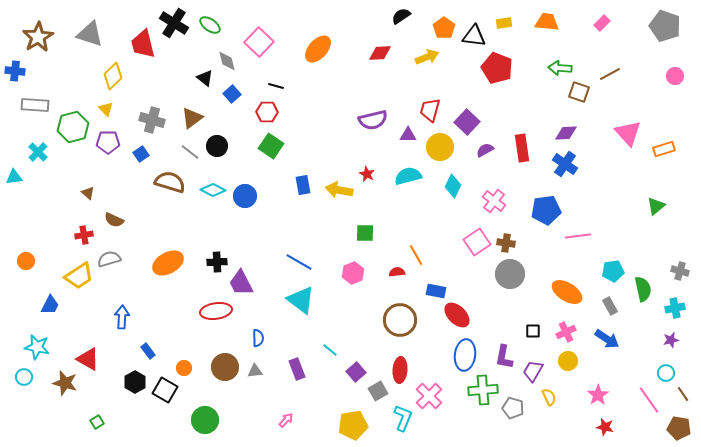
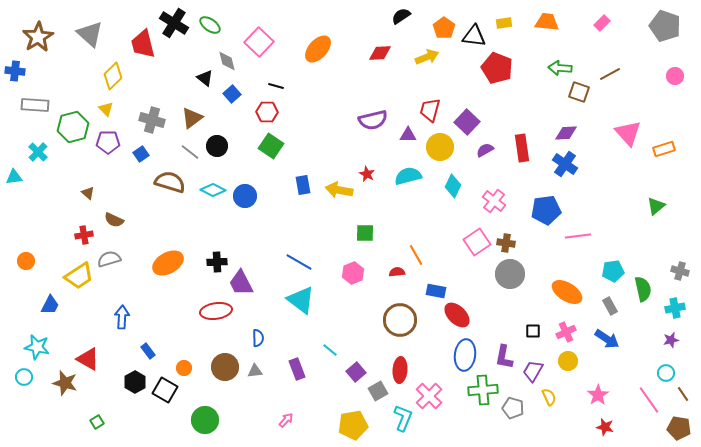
gray triangle at (90, 34): rotated 24 degrees clockwise
